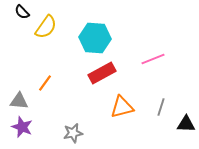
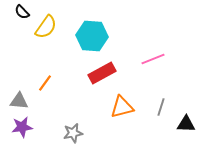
cyan hexagon: moved 3 px left, 2 px up
purple star: rotated 30 degrees counterclockwise
